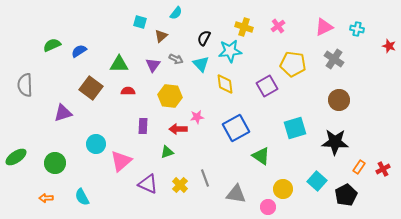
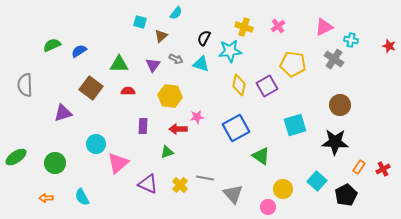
cyan cross at (357, 29): moved 6 px left, 11 px down
cyan triangle at (201, 64): rotated 30 degrees counterclockwise
yellow diamond at (225, 84): moved 14 px right, 1 px down; rotated 20 degrees clockwise
brown circle at (339, 100): moved 1 px right, 5 px down
cyan square at (295, 128): moved 3 px up
pink triangle at (121, 161): moved 3 px left, 2 px down
gray line at (205, 178): rotated 60 degrees counterclockwise
gray triangle at (236, 194): moved 3 px left; rotated 40 degrees clockwise
